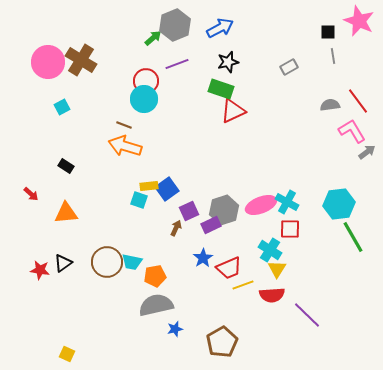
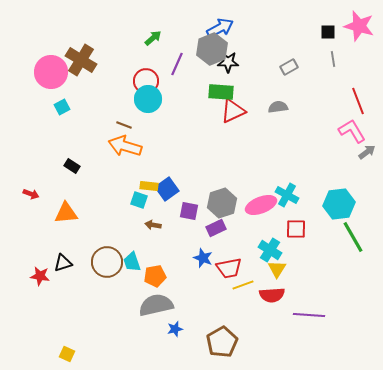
pink star at (359, 21): moved 5 px down; rotated 8 degrees counterclockwise
gray hexagon at (175, 25): moved 37 px right, 24 px down
gray line at (333, 56): moved 3 px down
pink circle at (48, 62): moved 3 px right, 10 px down
black star at (228, 62): rotated 15 degrees clockwise
purple line at (177, 64): rotated 45 degrees counterclockwise
green rectangle at (221, 89): moved 3 px down; rotated 15 degrees counterclockwise
cyan circle at (144, 99): moved 4 px right
red line at (358, 101): rotated 16 degrees clockwise
gray semicircle at (330, 105): moved 52 px left, 2 px down
black rectangle at (66, 166): moved 6 px right
yellow rectangle at (149, 186): rotated 12 degrees clockwise
red arrow at (31, 194): rotated 21 degrees counterclockwise
cyan cross at (287, 202): moved 7 px up
gray hexagon at (224, 210): moved 2 px left, 7 px up
purple square at (189, 211): rotated 36 degrees clockwise
purple rectangle at (211, 225): moved 5 px right, 3 px down
brown arrow at (176, 228): moved 23 px left, 3 px up; rotated 105 degrees counterclockwise
red square at (290, 229): moved 6 px right
blue star at (203, 258): rotated 18 degrees counterclockwise
cyan trapezoid at (132, 262): rotated 60 degrees clockwise
black triangle at (63, 263): rotated 18 degrees clockwise
red trapezoid at (229, 268): rotated 12 degrees clockwise
red star at (40, 270): moved 6 px down
purple line at (307, 315): moved 2 px right; rotated 40 degrees counterclockwise
